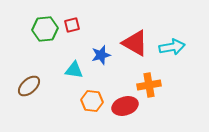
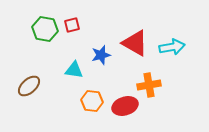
green hexagon: rotated 15 degrees clockwise
